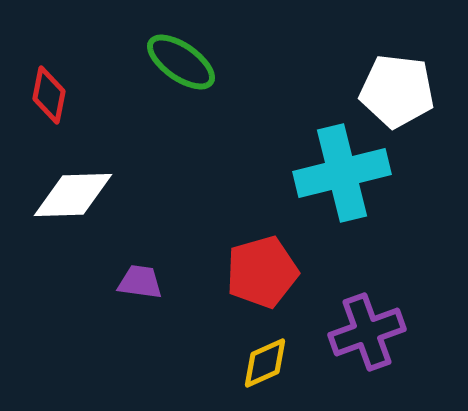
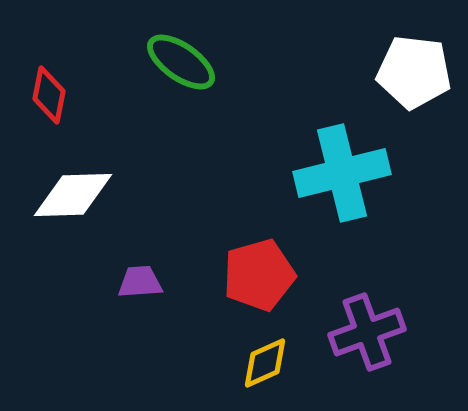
white pentagon: moved 17 px right, 19 px up
red pentagon: moved 3 px left, 3 px down
purple trapezoid: rotated 12 degrees counterclockwise
